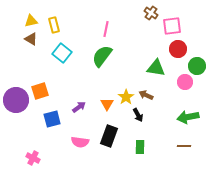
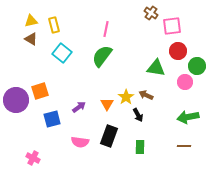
red circle: moved 2 px down
